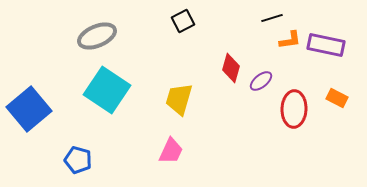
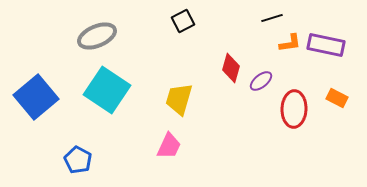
orange L-shape: moved 3 px down
blue square: moved 7 px right, 12 px up
pink trapezoid: moved 2 px left, 5 px up
blue pentagon: rotated 12 degrees clockwise
